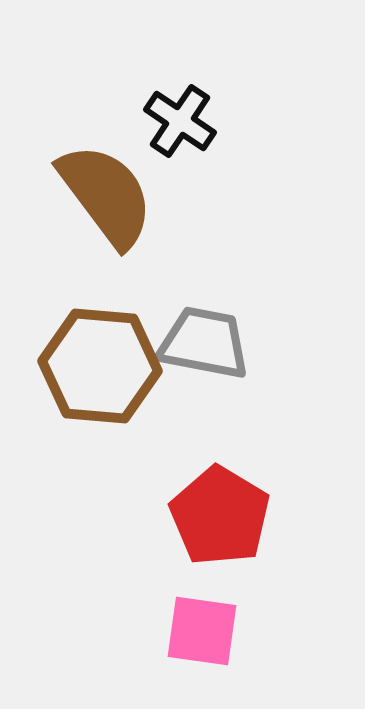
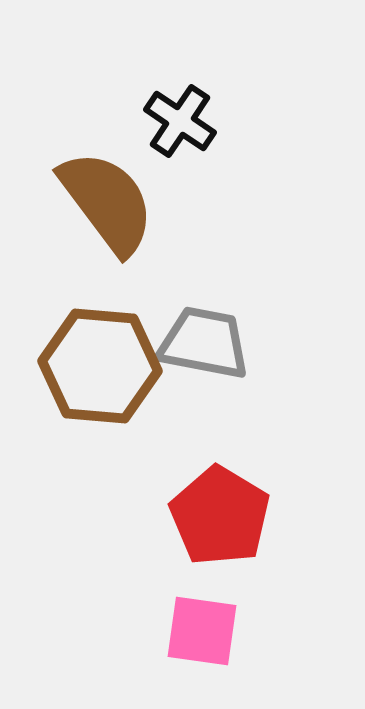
brown semicircle: moved 1 px right, 7 px down
